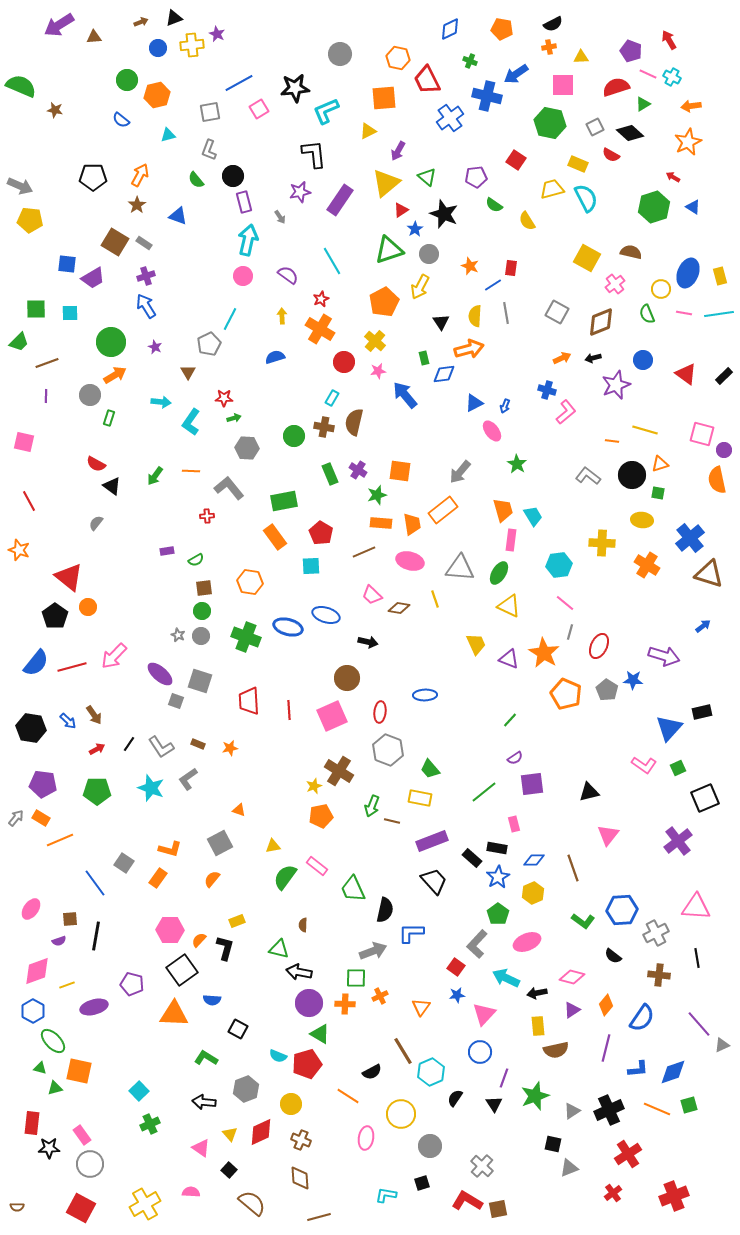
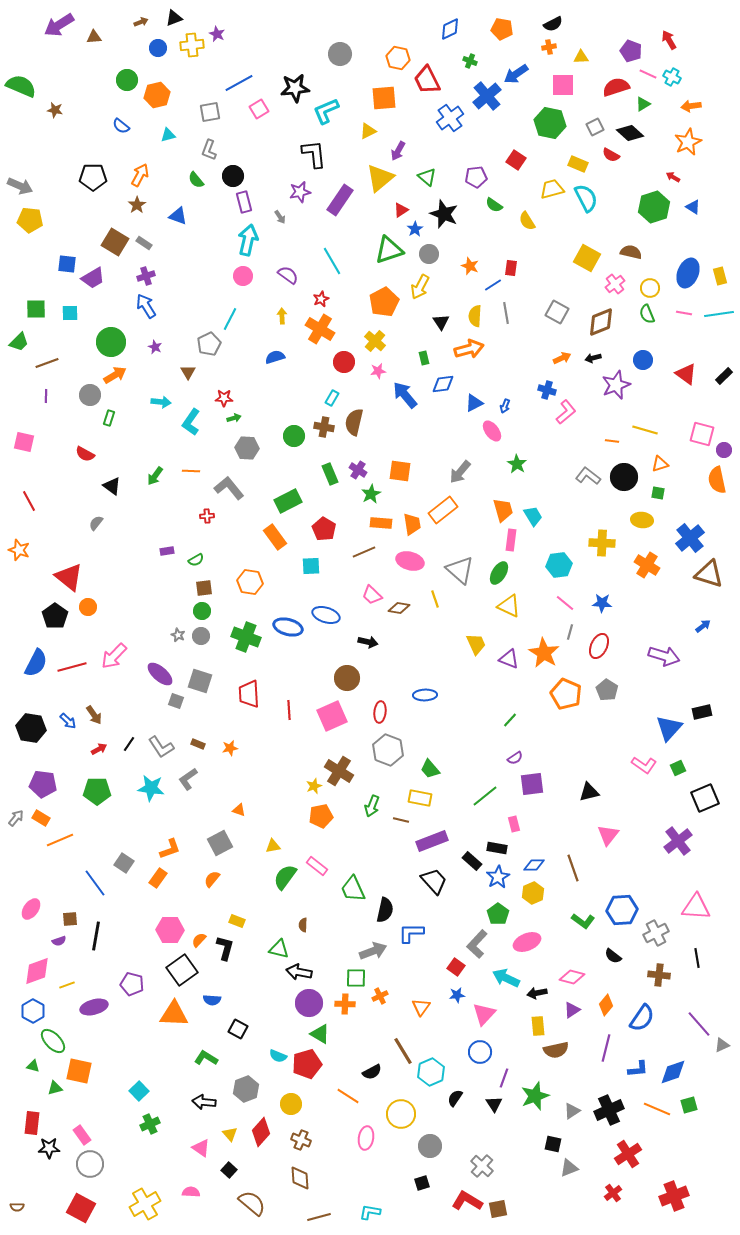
blue cross at (487, 96): rotated 36 degrees clockwise
blue semicircle at (121, 120): moved 6 px down
yellow triangle at (386, 183): moved 6 px left, 5 px up
yellow circle at (661, 289): moved 11 px left, 1 px up
blue diamond at (444, 374): moved 1 px left, 10 px down
red semicircle at (96, 464): moved 11 px left, 10 px up
black circle at (632, 475): moved 8 px left, 2 px down
green star at (377, 495): moved 6 px left, 1 px up; rotated 12 degrees counterclockwise
green rectangle at (284, 501): moved 4 px right; rotated 16 degrees counterclockwise
red pentagon at (321, 533): moved 3 px right, 4 px up
gray triangle at (460, 568): moved 2 px down; rotated 36 degrees clockwise
blue semicircle at (36, 663): rotated 12 degrees counterclockwise
blue star at (633, 680): moved 31 px left, 77 px up
red trapezoid at (249, 701): moved 7 px up
red arrow at (97, 749): moved 2 px right
cyan star at (151, 788): rotated 12 degrees counterclockwise
green line at (484, 792): moved 1 px right, 4 px down
brown line at (392, 821): moved 9 px right, 1 px up
orange L-shape at (170, 849): rotated 35 degrees counterclockwise
black rectangle at (472, 858): moved 3 px down
blue diamond at (534, 860): moved 5 px down
yellow rectangle at (237, 921): rotated 42 degrees clockwise
green triangle at (40, 1068): moved 7 px left, 2 px up
red diamond at (261, 1132): rotated 24 degrees counterclockwise
cyan L-shape at (386, 1195): moved 16 px left, 17 px down
